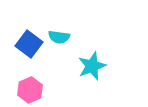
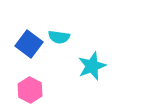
pink hexagon: rotated 10 degrees counterclockwise
